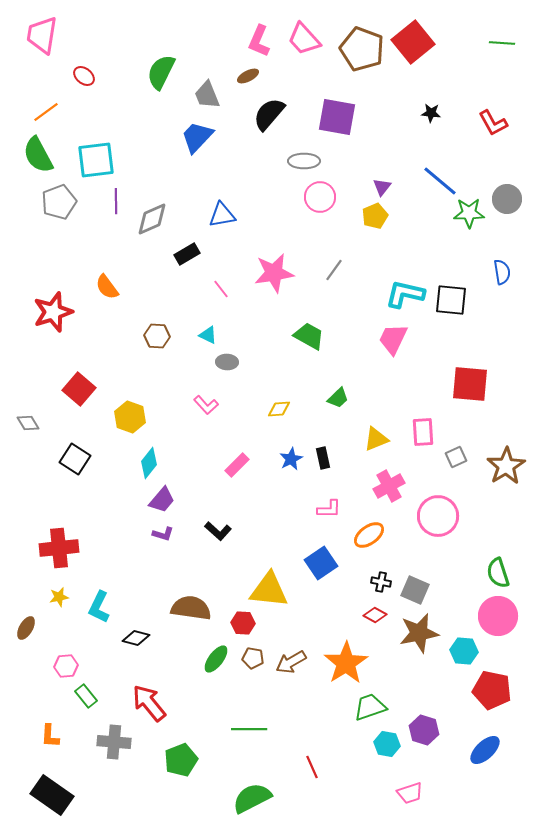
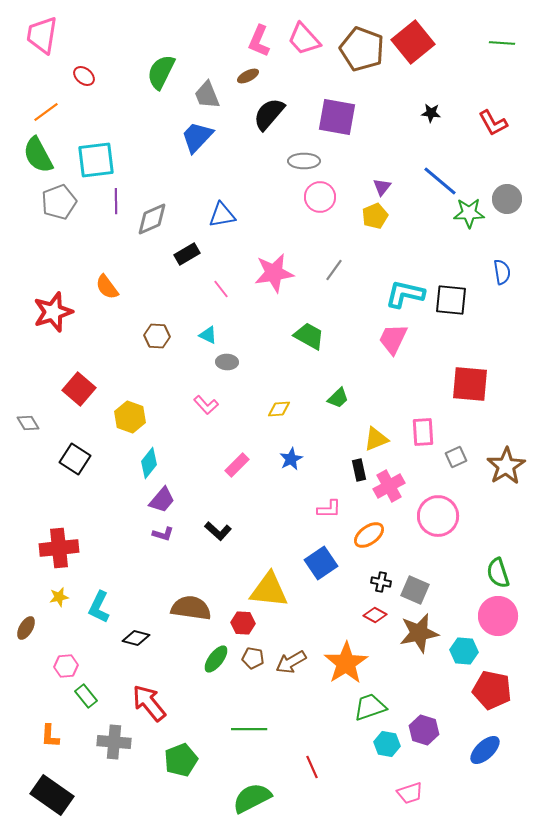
black rectangle at (323, 458): moved 36 px right, 12 px down
